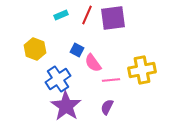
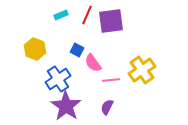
purple square: moved 2 px left, 3 px down
yellow cross: rotated 24 degrees counterclockwise
